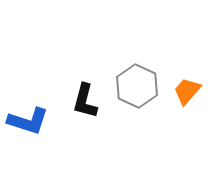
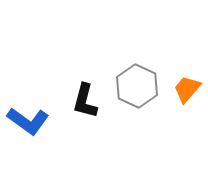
orange trapezoid: moved 2 px up
blue L-shape: rotated 18 degrees clockwise
